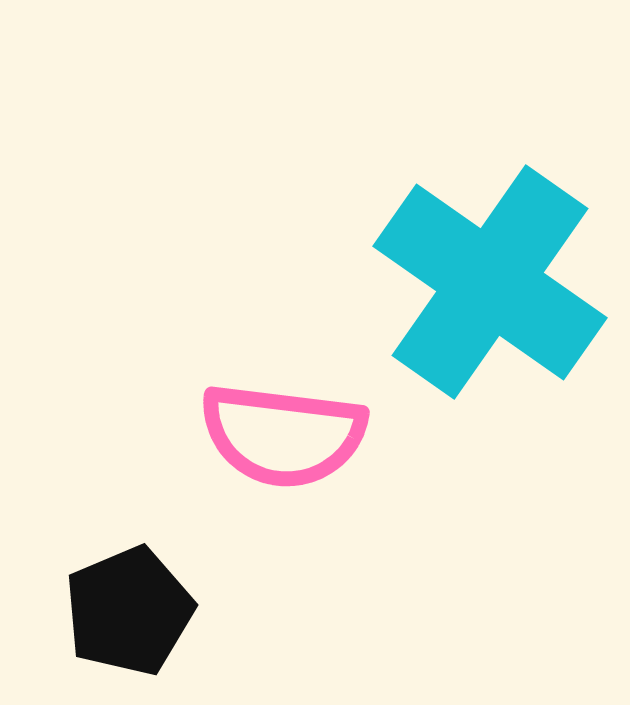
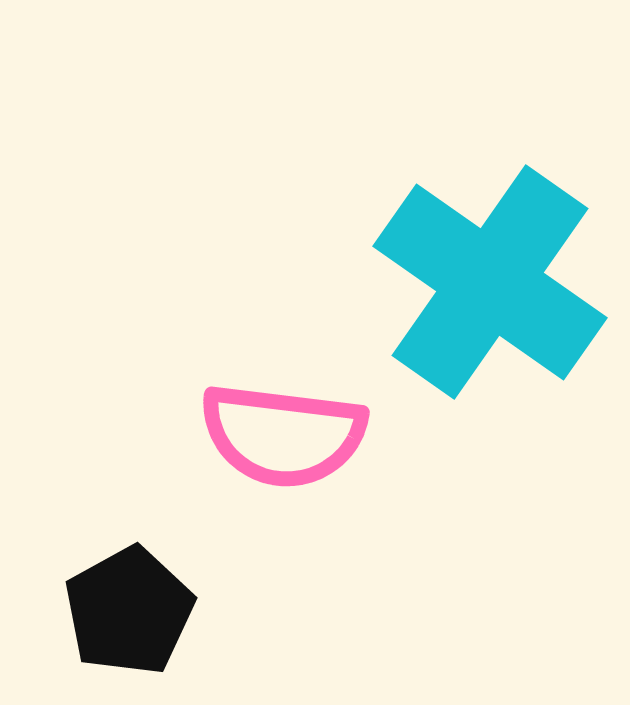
black pentagon: rotated 6 degrees counterclockwise
